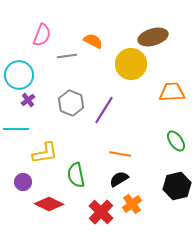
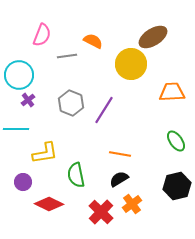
brown ellipse: rotated 16 degrees counterclockwise
